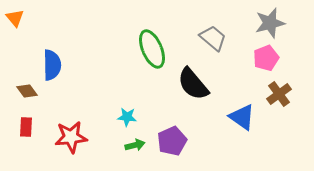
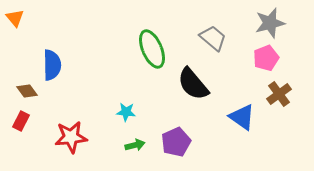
cyan star: moved 1 px left, 5 px up
red rectangle: moved 5 px left, 6 px up; rotated 24 degrees clockwise
purple pentagon: moved 4 px right, 1 px down
